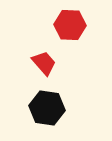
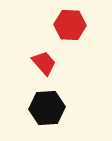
black hexagon: rotated 12 degrees counterclockwise
